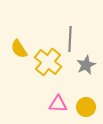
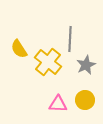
yellow circle: moved 1 px left, 7 px up
